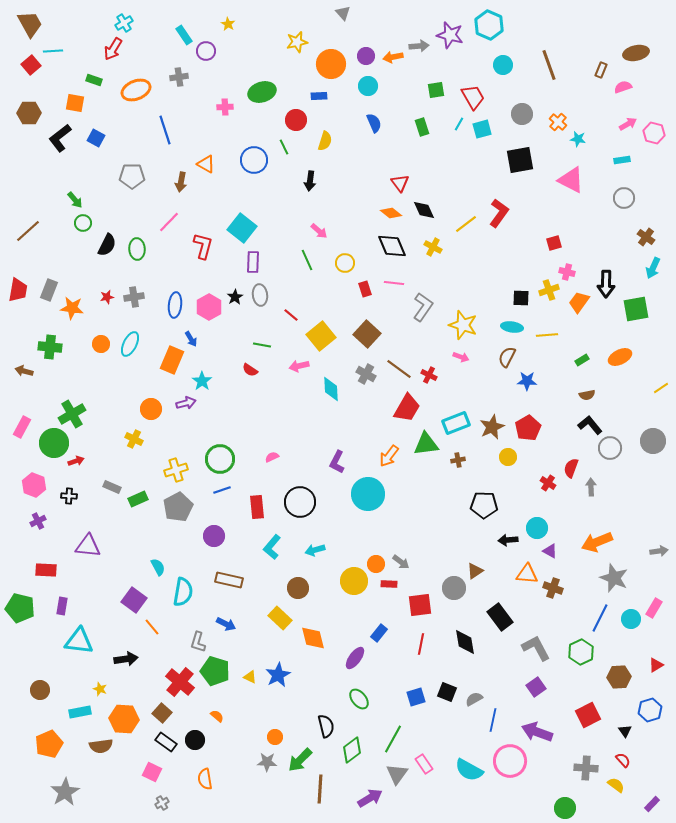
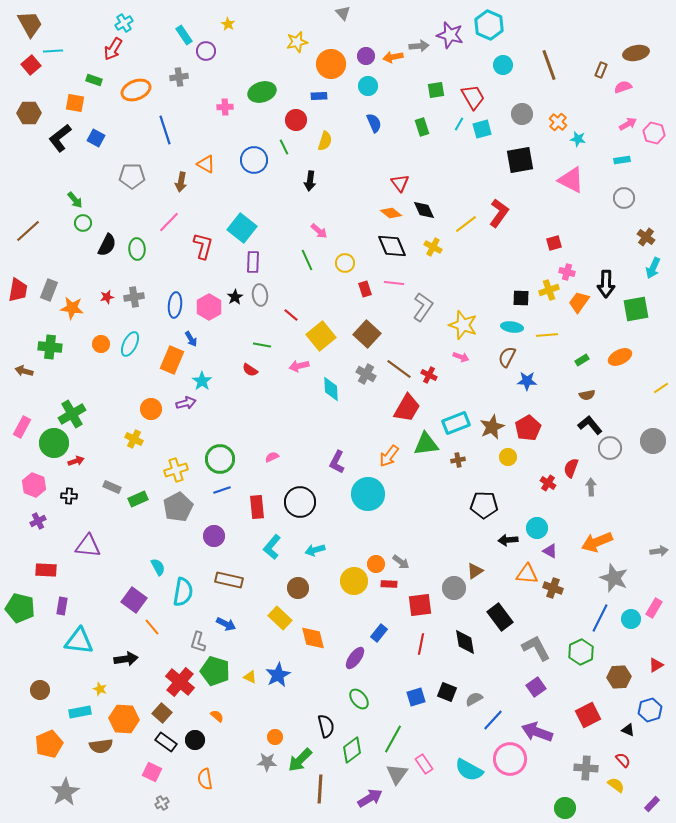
blue line at (493, 720): rotated 30 degrees clockwise
black triangle at (625, 731): moved 3 px right, 1 px up; rotated 32 degrees counterclockwise
pink circle at (510, 761): moved 2 px up
